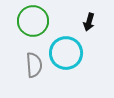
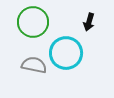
green circle: moved 1 px down
gray semicircle: rotated 75 degrees counterclockwise
